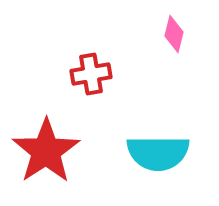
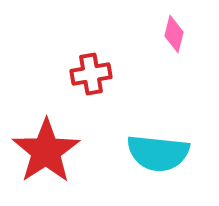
cyan semicircle: rotated 6 degrees clockwise
